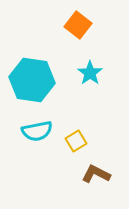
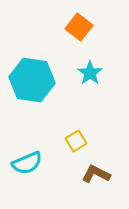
orange square: moved 1 px right, 2 px down
cyan semicircle: moved 10 px left, 32 px down; rotated 12 degrees counterclockwise
